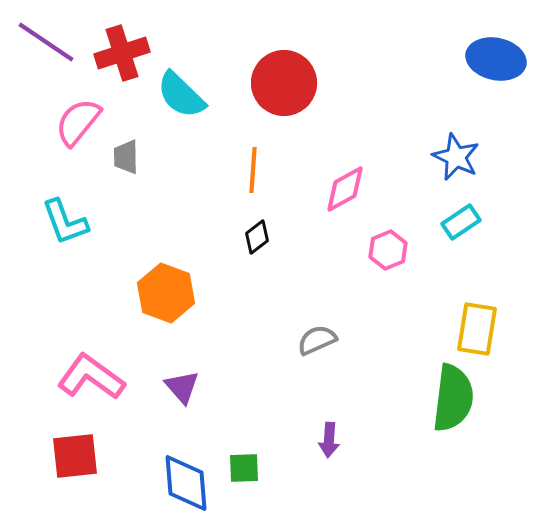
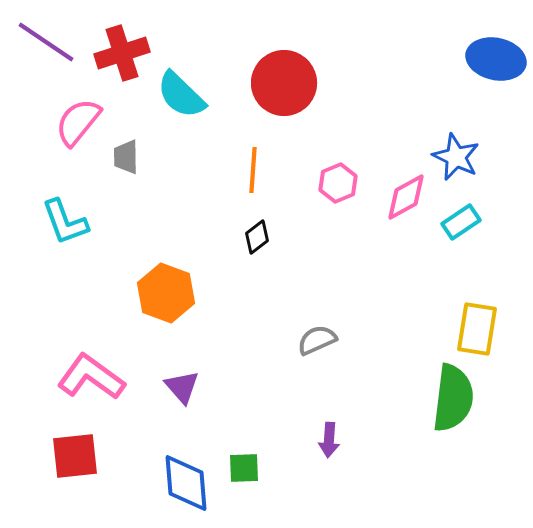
pink diamond: moved 61 px right, 8 px down
pink hexagon: moved 50 px left, 67 px up
